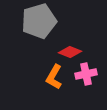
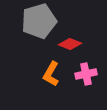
red diamond: moved 8 px up
orange L-shape: moved 3 px left, 3 px up
